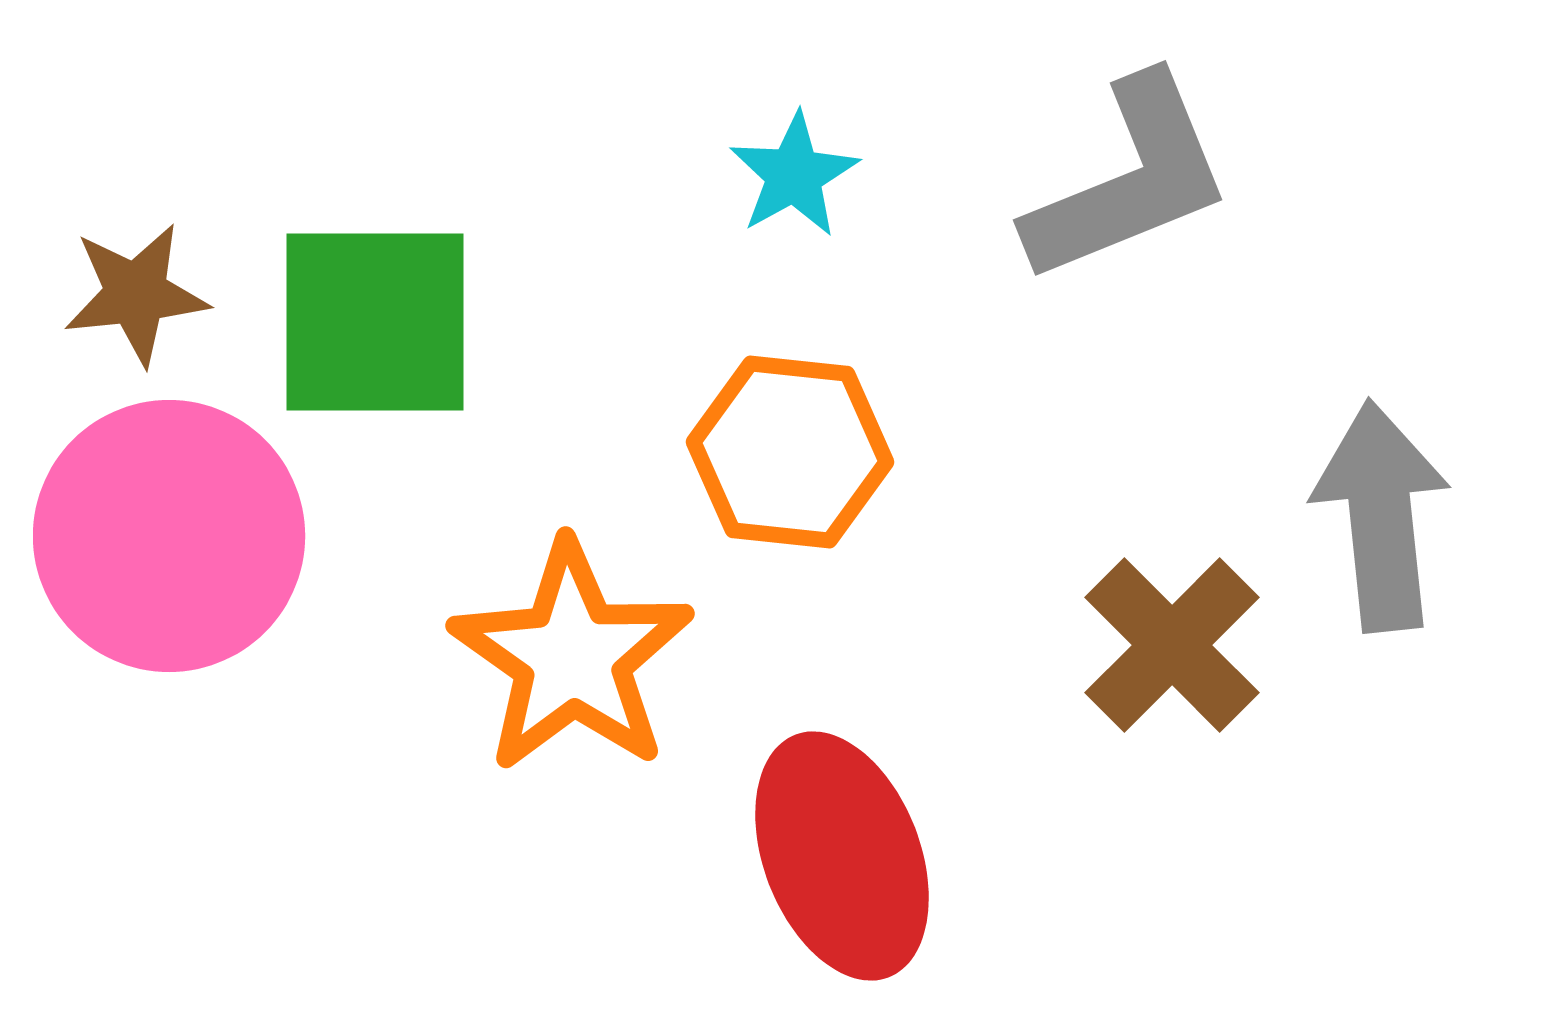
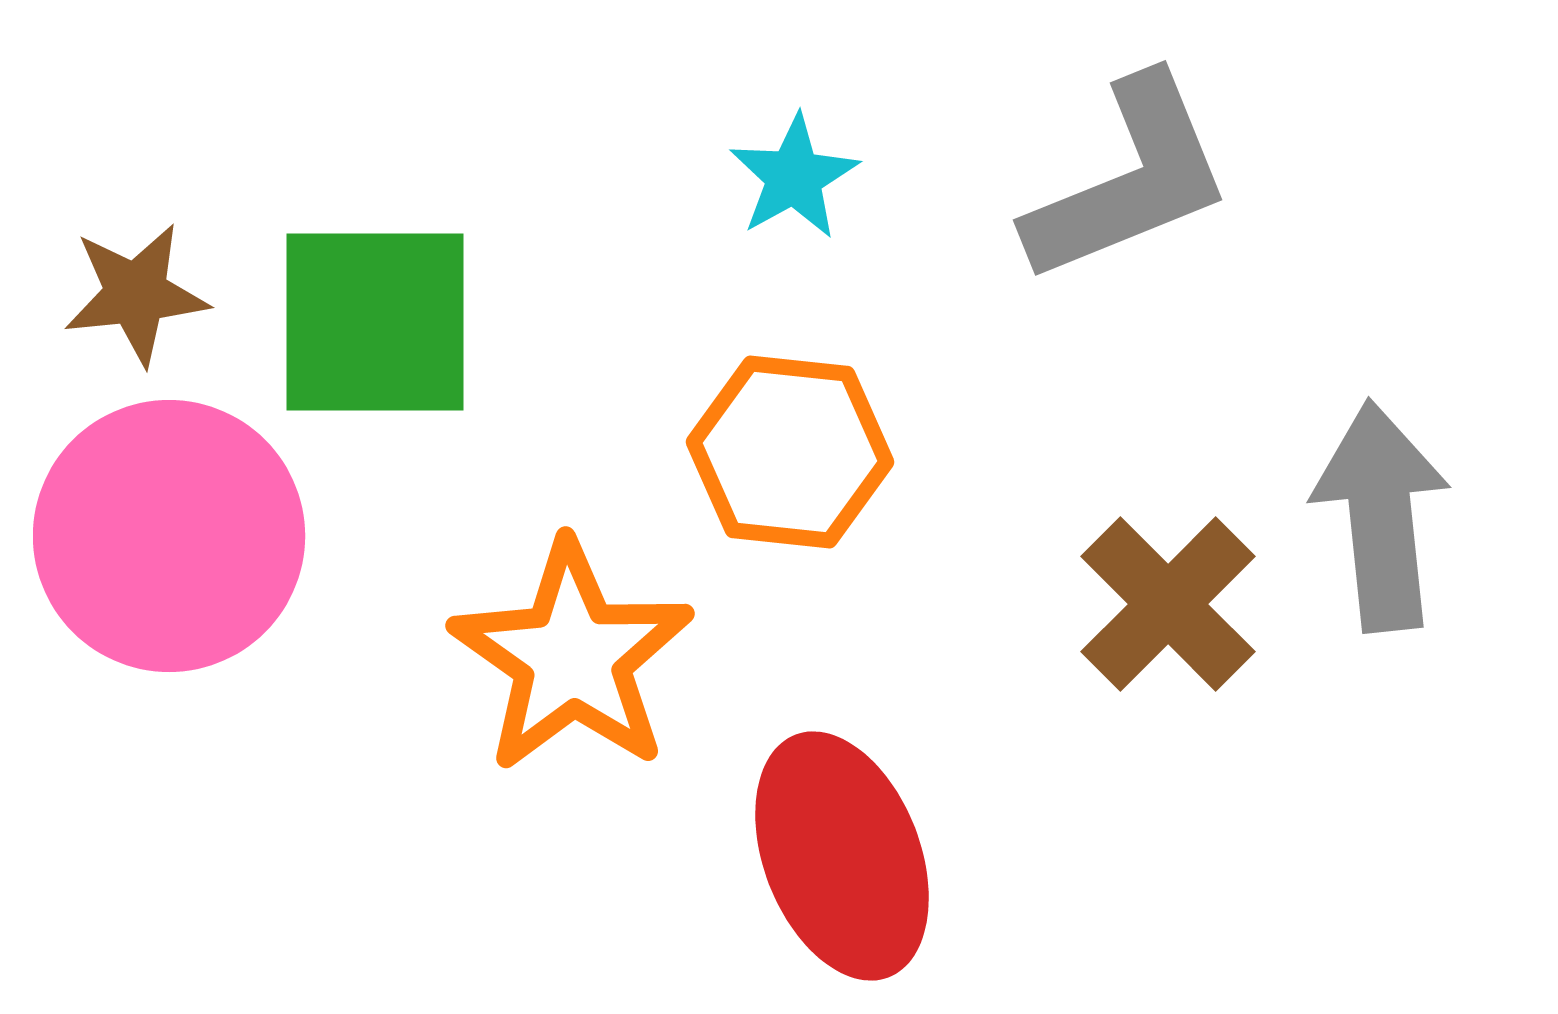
cyan star: moved 2 px down
brown cross: moved 4 px left, 41 px up
